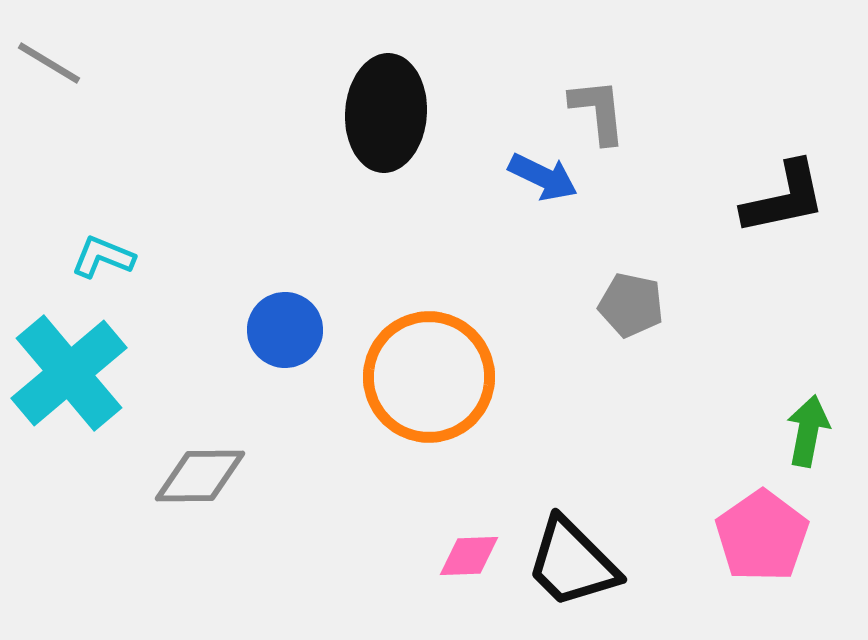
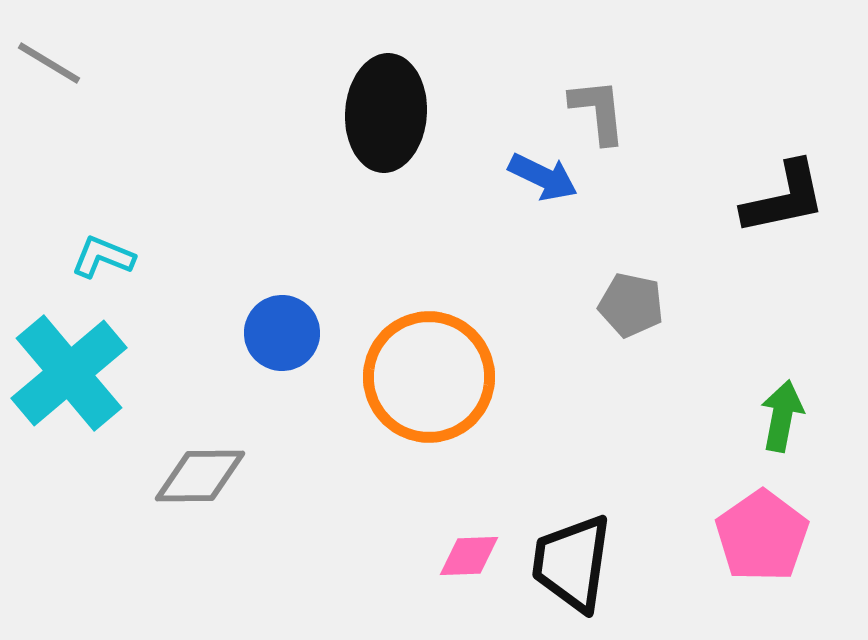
blue circle: moved 3 px left, 3 px down
green arrow: moved 26 px left, 15 px up
black trapezoid: rotated 53 degrees clockwise
